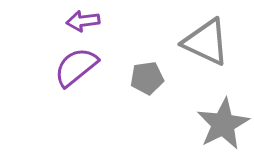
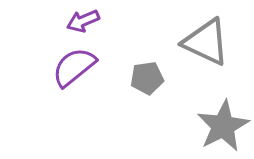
purple arrow: rotated 16 degrees counterclockwise
purple semicircle: moved 2 px left
gray star: moved 2 px down
